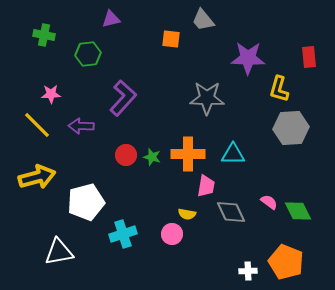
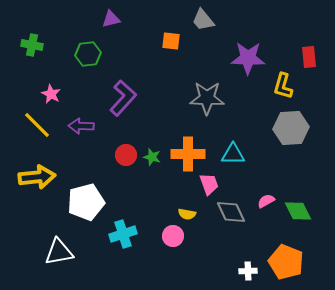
green cross: moved 12 px left, 10 px down
orange square: moved 2 px down
yellow L-shape: moved 4 px right, 3 px up
pink star: rotated 30 degrees clockwise
yellow arrow: rotated 9 degrees clockwise
pink trapezoid: moved 3 px right, 2 px up; rotated 30 degrees counterclockwise
pink semicircle: moved 3 px left, 1 px up; rotated 66 degrees counterclockwise
pink circle: moved 1 px right, 2 px down
